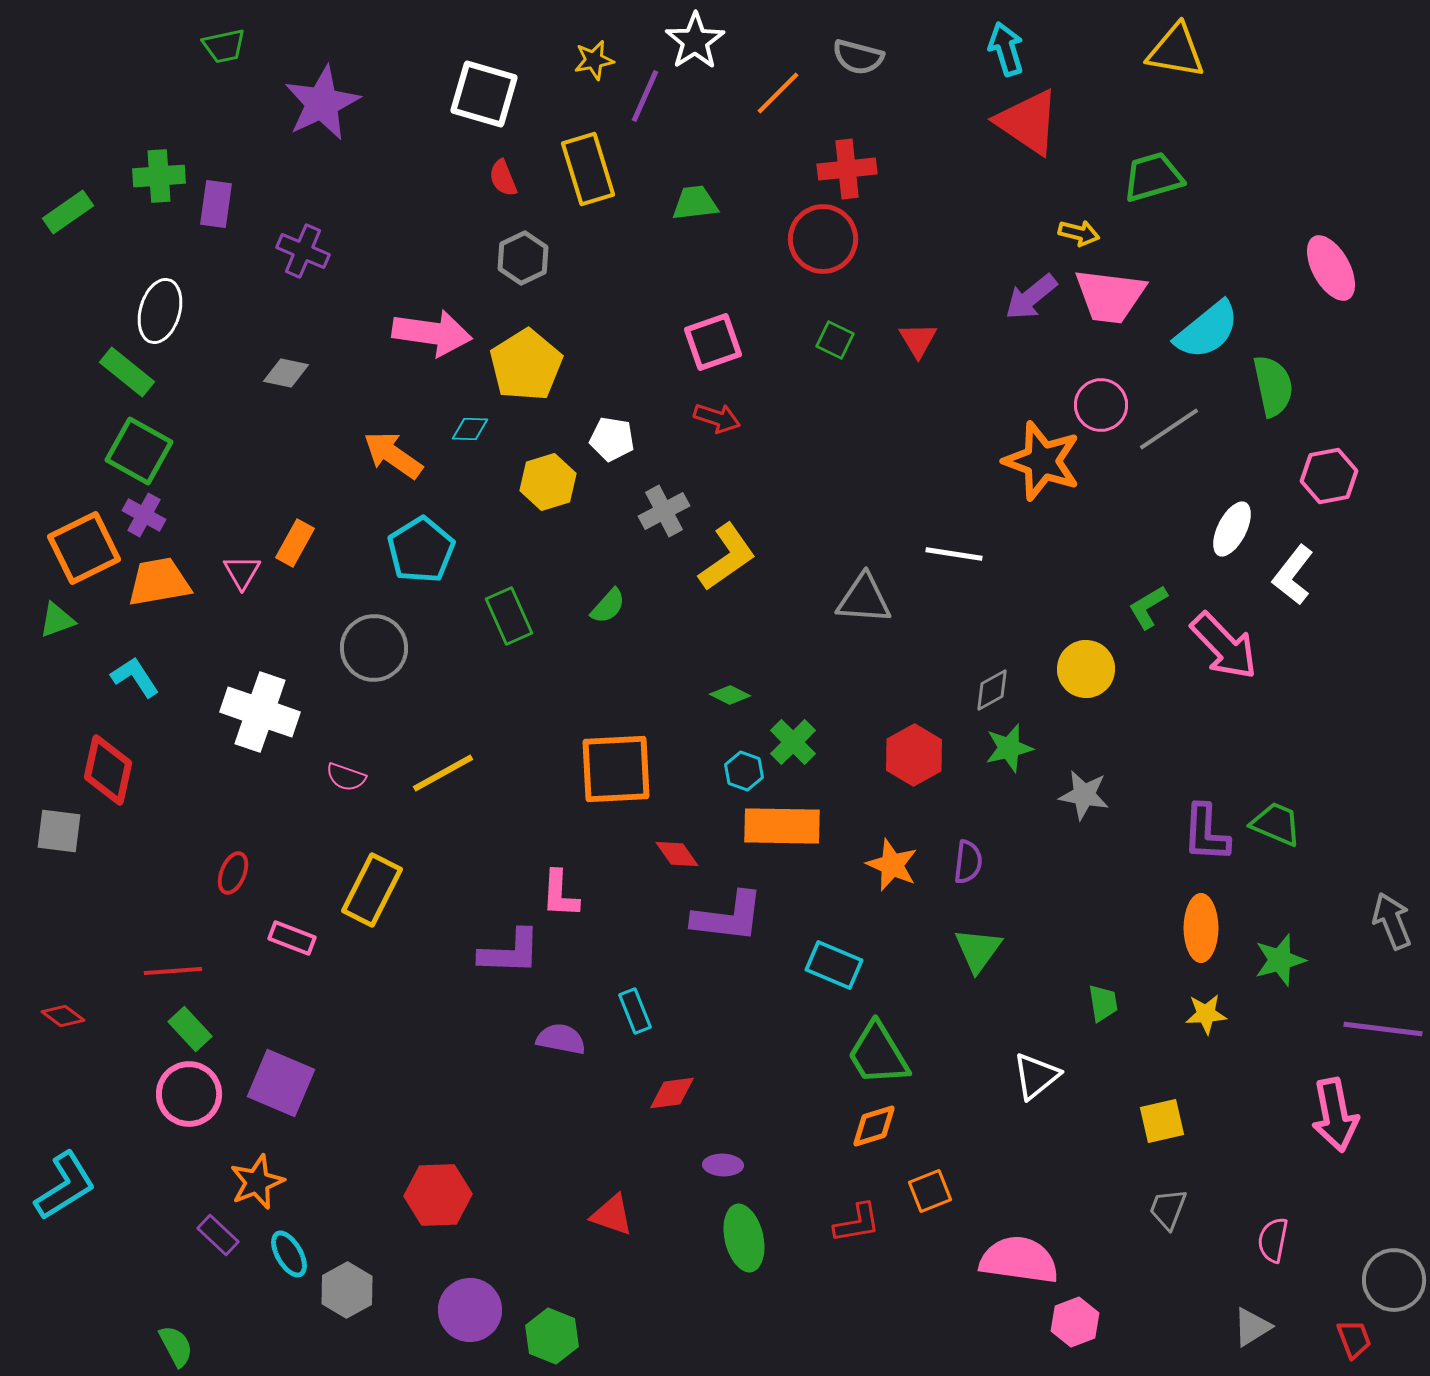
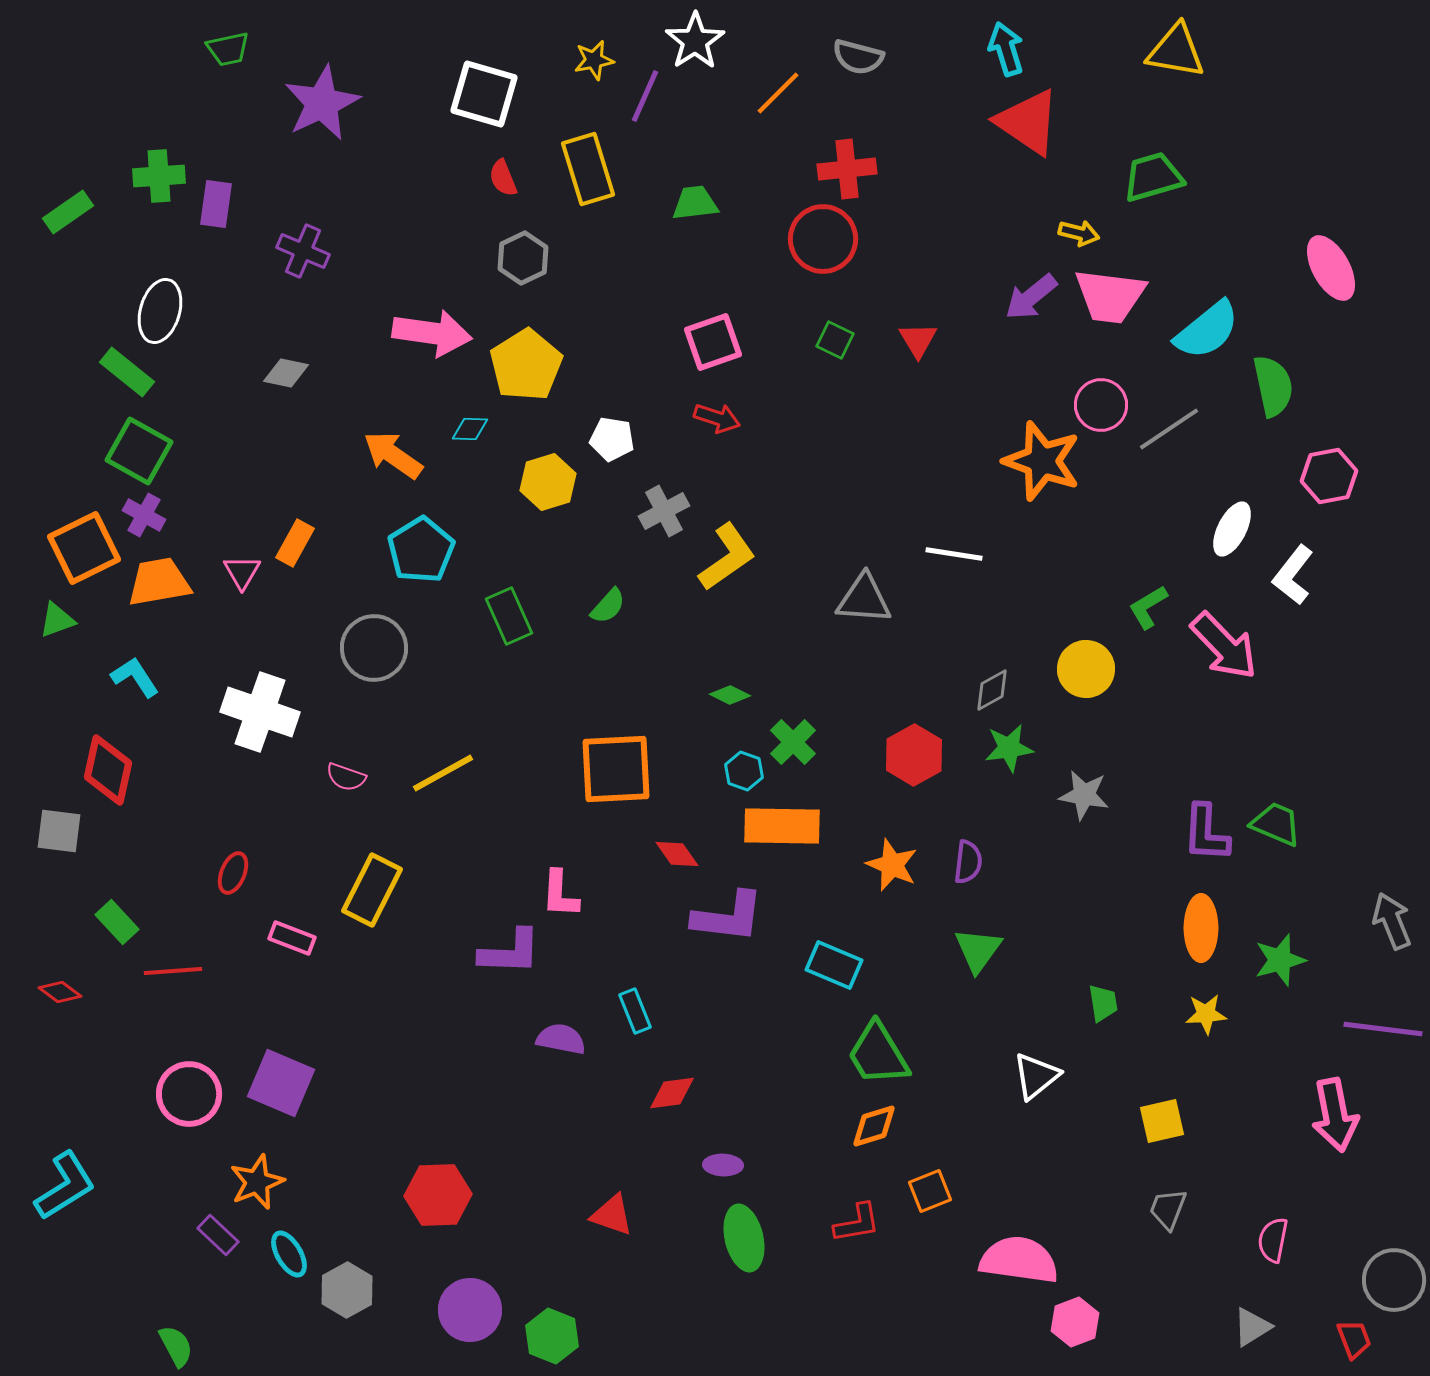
green trapezoid at (224, 46): moved 4 px right, 3 px down
green star at (1009, 748): rotated 6 degrees clockwise
red diamond at (63, 1016): moved 3 px left, 24 px up
green rectangle at (190, 1029): moved 73 px left, 107 px up
